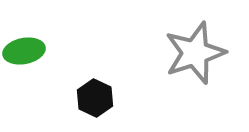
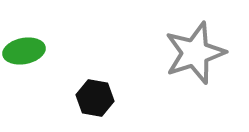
black hexagon: rotated 15 degrees counterclockwise
